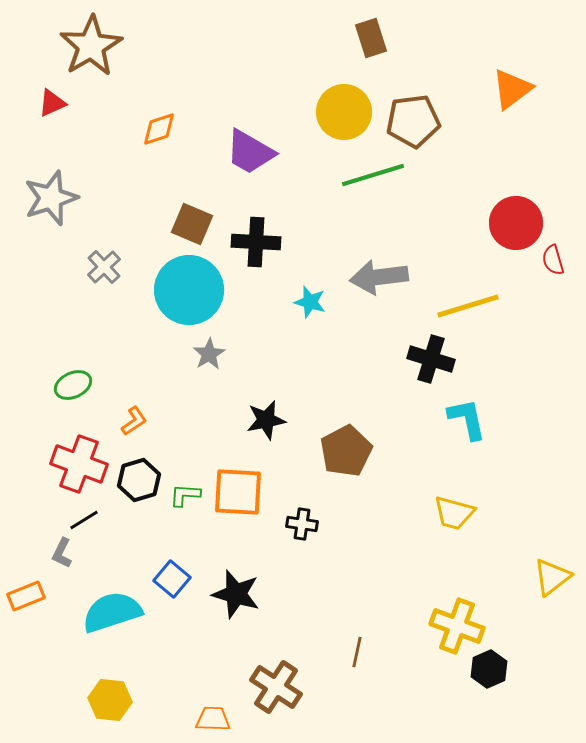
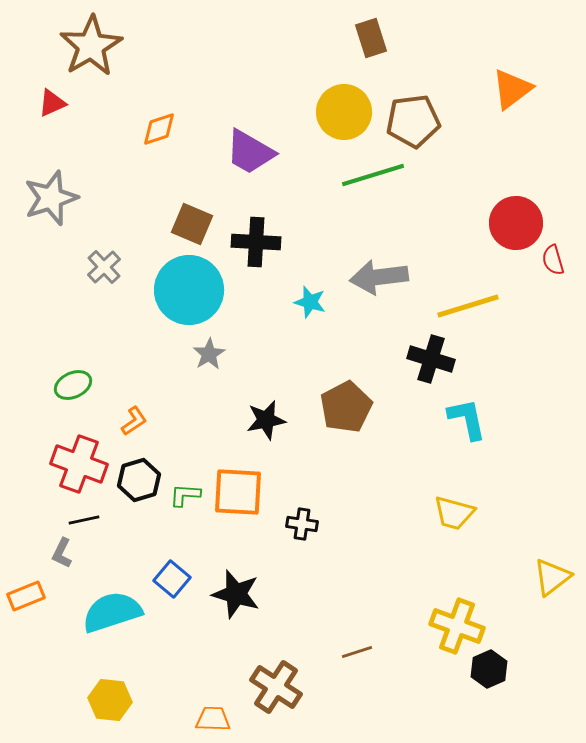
brown pentagon at (346, 451): moved 44 px up
black line at (84, 520): rotated 20 degrees clockwise
brown line at (357, 652): rotated 60 degrees clockwise
